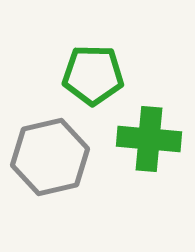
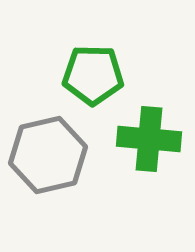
gray hexagon: moved 2 px left, 2 px up
